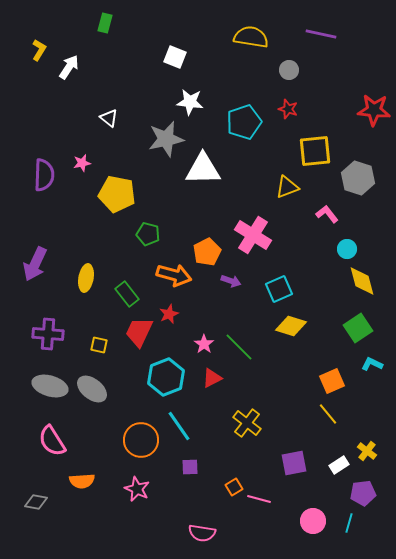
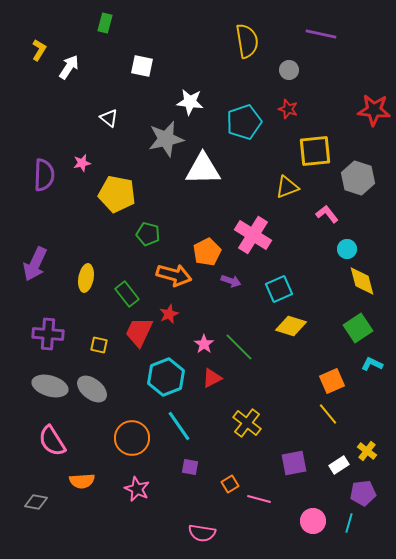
yellow semicircle at (251, 37): moved 4 px left, 4 px down; rotated 72 degrees clockwise
white square at (175, 57): moved 33 px left, 9 px down; rotated 10 degrees counterclockwise
orange circle at (141, 440): moved 9 px left, 2 px up
purple square at (190, 467): rotated 12 degrees clockwise
orange square at (234, 487): moved 4 px left, 3 px up
